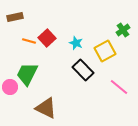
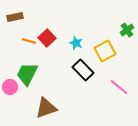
green cross: moved 4 px right
brown triangle: rotated 45 degrees counterclockwise
